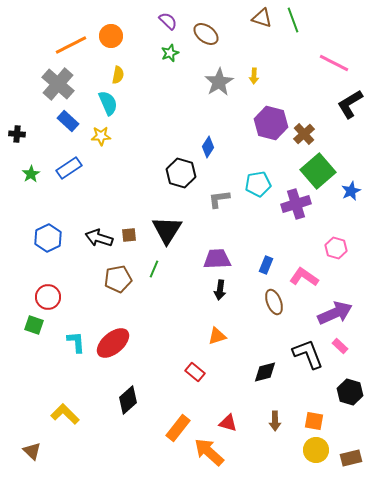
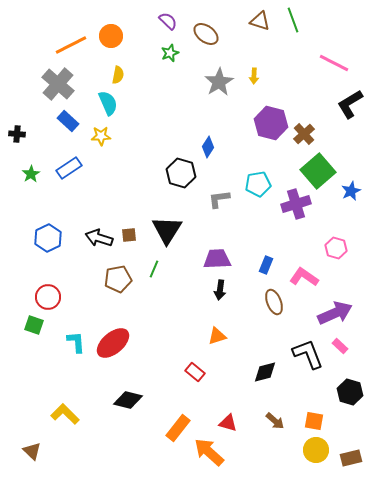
brown triangle at (262, 18): moved 2 px left, 3 px down
black diamond at (128, 400): rotated 56 degrees clockwise
brown arrow at (275, 421): rotated 48 degrees counterclockwise
